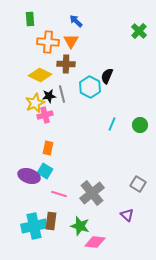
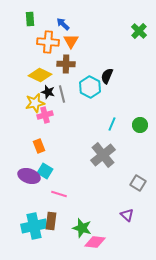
blue arrow: moved 13 px left, 3 px down
black star: moved 1 px left, 4 px up; rotated 24 degrees clockwise
yellow star: rotated 12 degrees clockwise
orange rectangle: moved 9 px left, 2 px up; rotated 32 degrees counterclockwise
gray square: moved 1 px up
gray cross: moved 11 px right, 38 px up
green star: moved 2 px right, 2 px down
